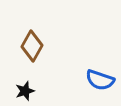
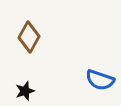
brown diamond: moved 3 px left, 9 px up
